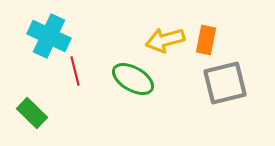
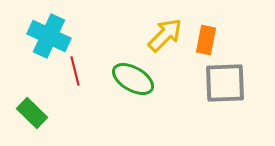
yellow arrow: moved 5 px up; rotated 150 degrees clockwise
gray square: rotated 12 degrees clockwise
